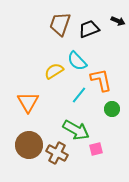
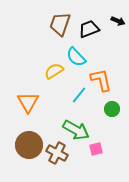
cyan semicircle: moved 1 px left, 4 px up
